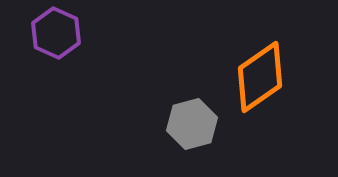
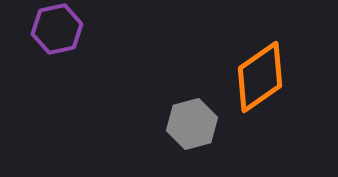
purple hexagon: moved 1 px right, 4 px up; rotated 24 degrees clockwise
